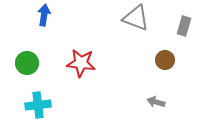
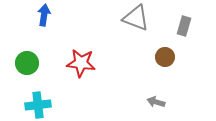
brown circle: moved 3 px up
